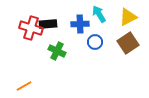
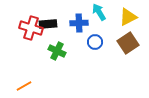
cyan arrow: moved 2 px up
blue cross: moved 1 px left, 1 px up
